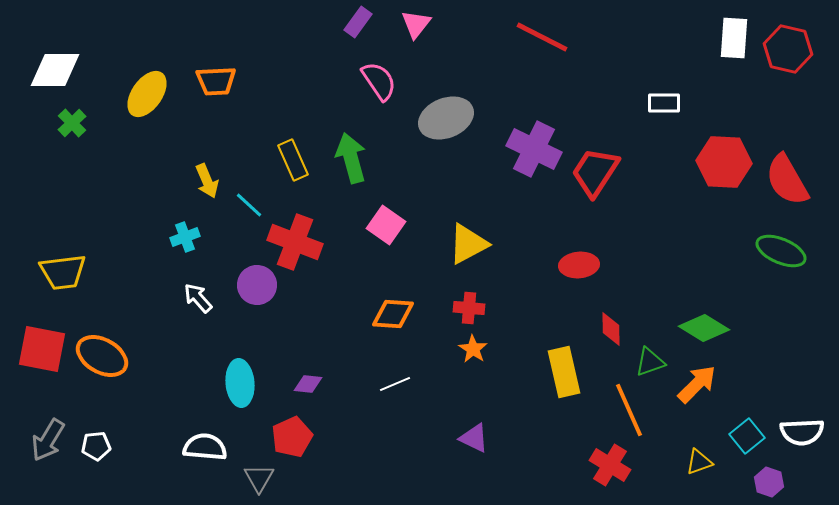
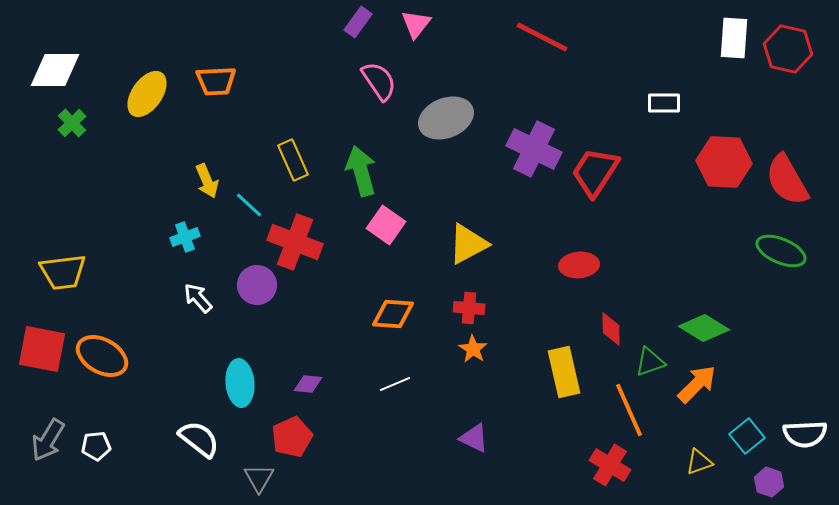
green arrow at (351, 158): moved 10 px right, 13 px down
white semicircle at (802, 432): moved 3 px right, 2 px down
white semicircle at (205, 447): moved 6 px left, 8 px up; rotated 33 degrees clockwise
